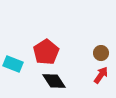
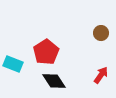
brown circle: moved 20 px up
